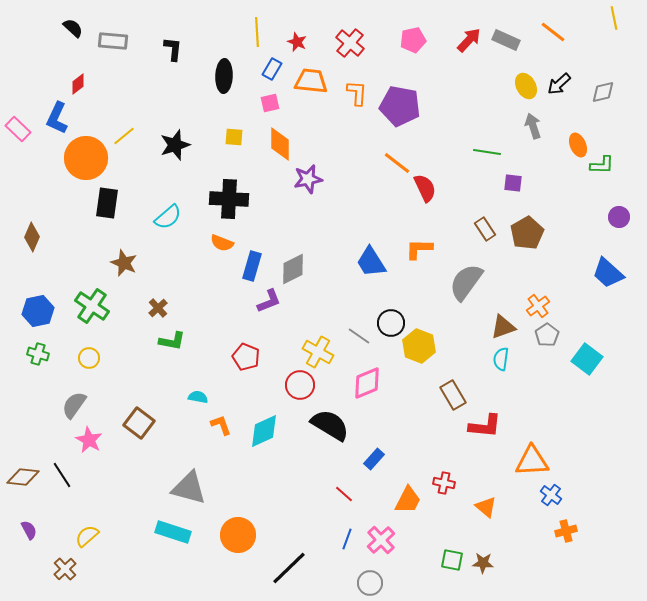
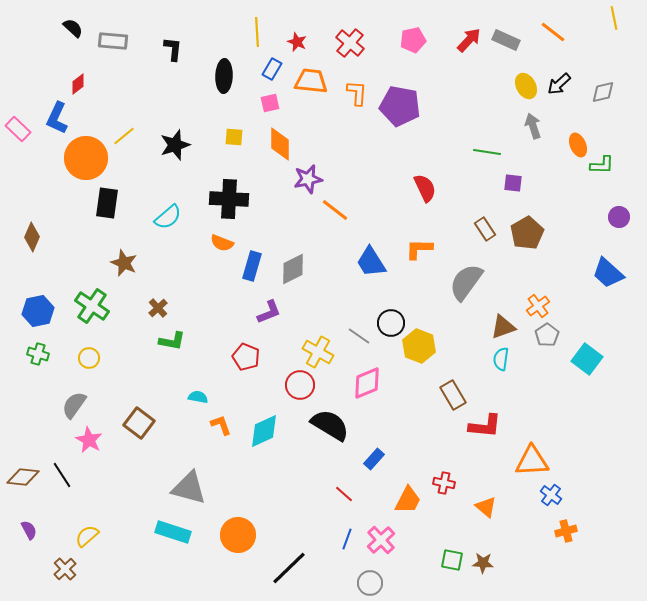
orange line at (397, 163): moved 62 px left, 47 px down
purple L-shape at (269, 301): moved 11 px down
